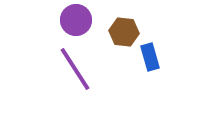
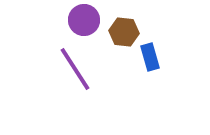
purple circle: moved 8 px right
